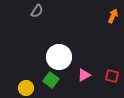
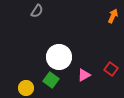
red square: moved 1 px left, 7 px up; rotated 24 degrees clockwise
